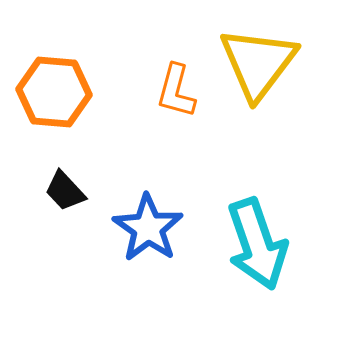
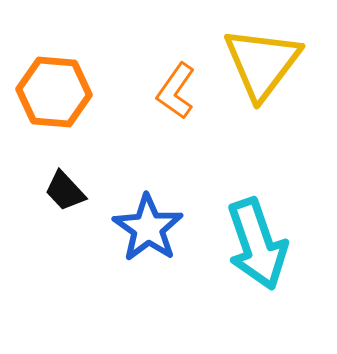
yellow triangle: moved 4 px right
orange L-shape: rotated 20 degrees clockwise
